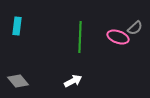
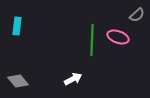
gray semicircle: moved 2 px right, 13 px up
green line: moved 12 px right, 3 px down
white arrow: moved 2 px up
